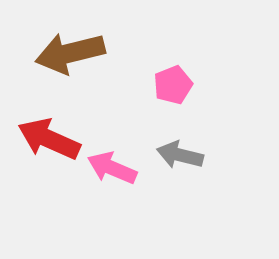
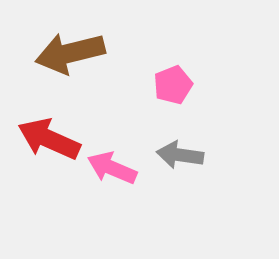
gray arrow: rotated 6 degrees counterclockwise
